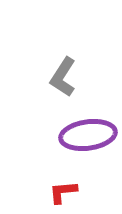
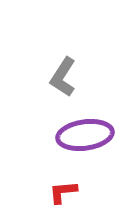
purple ellipse: moved 3 px left
